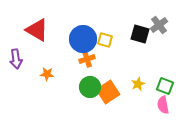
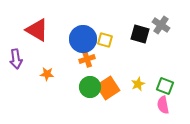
gray cross: moved 2 px right; rotated 18 degrees counterclockwise
orange square: moved 4 px up
